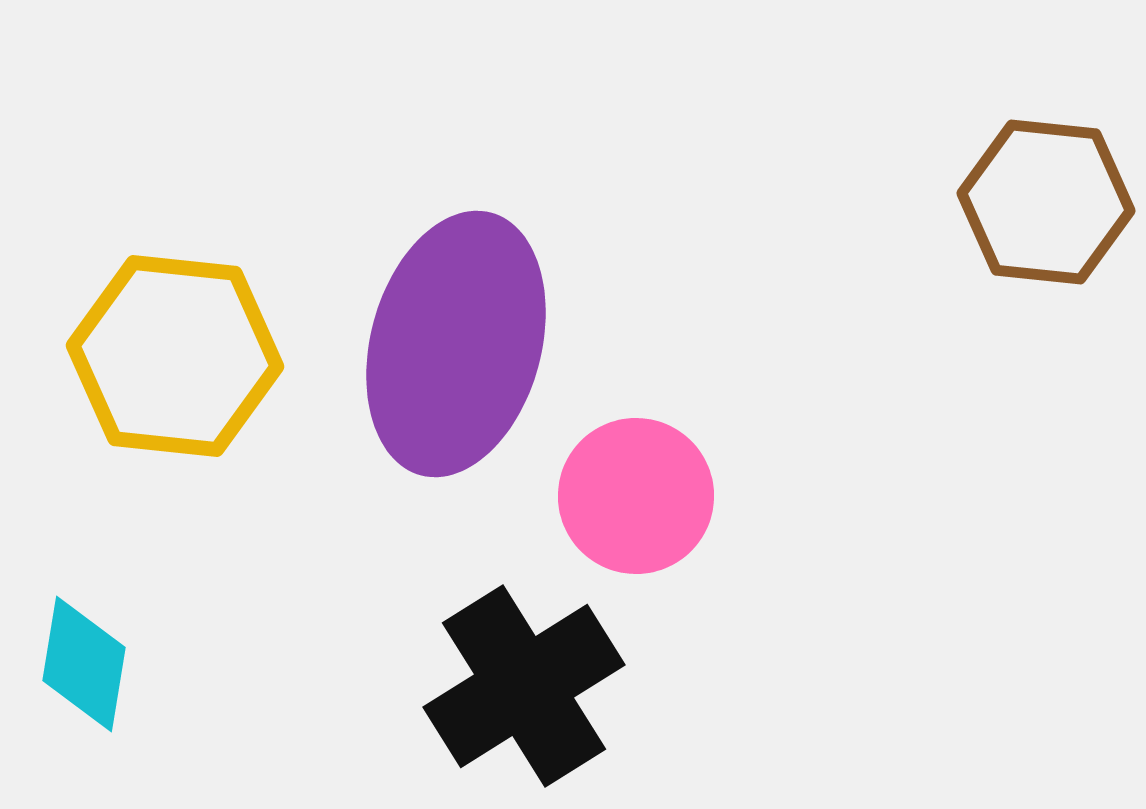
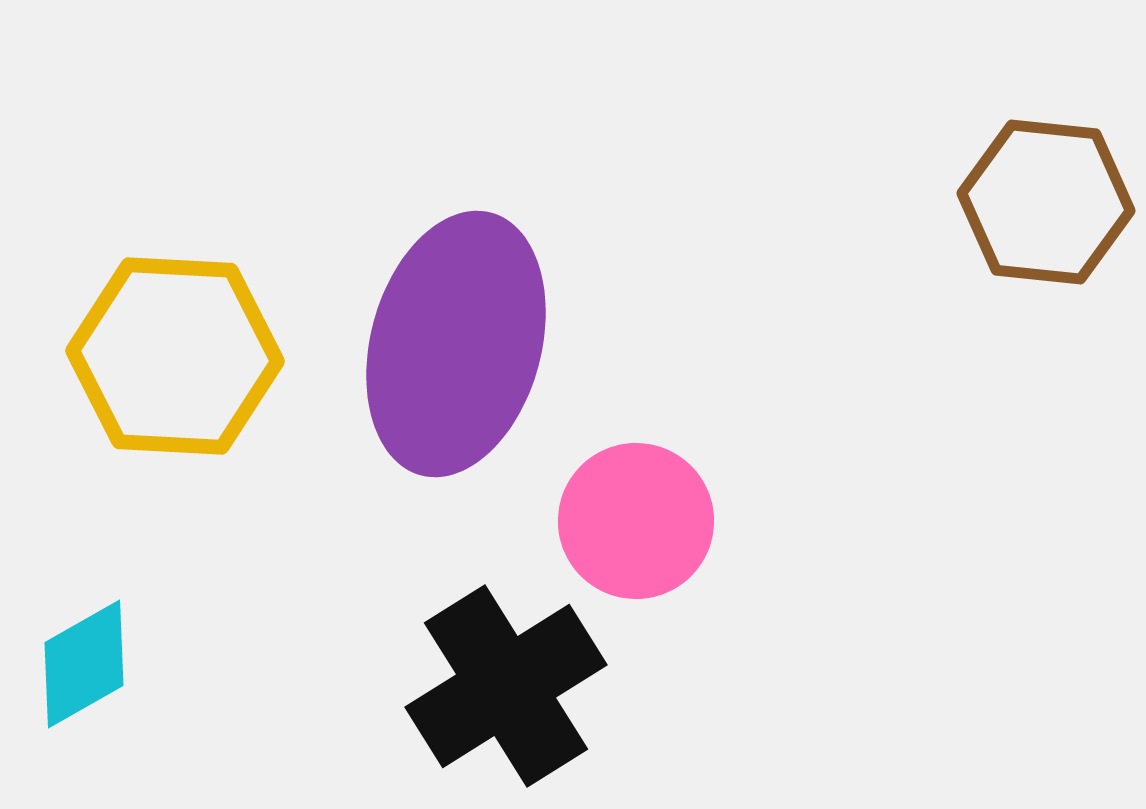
yellow hexagon: rotated 3 degrees counterclockwise
pink circle: moved 25 px down
cyan diamond: rotated 51 degrees clockwise
black cross: moved 18 px left
